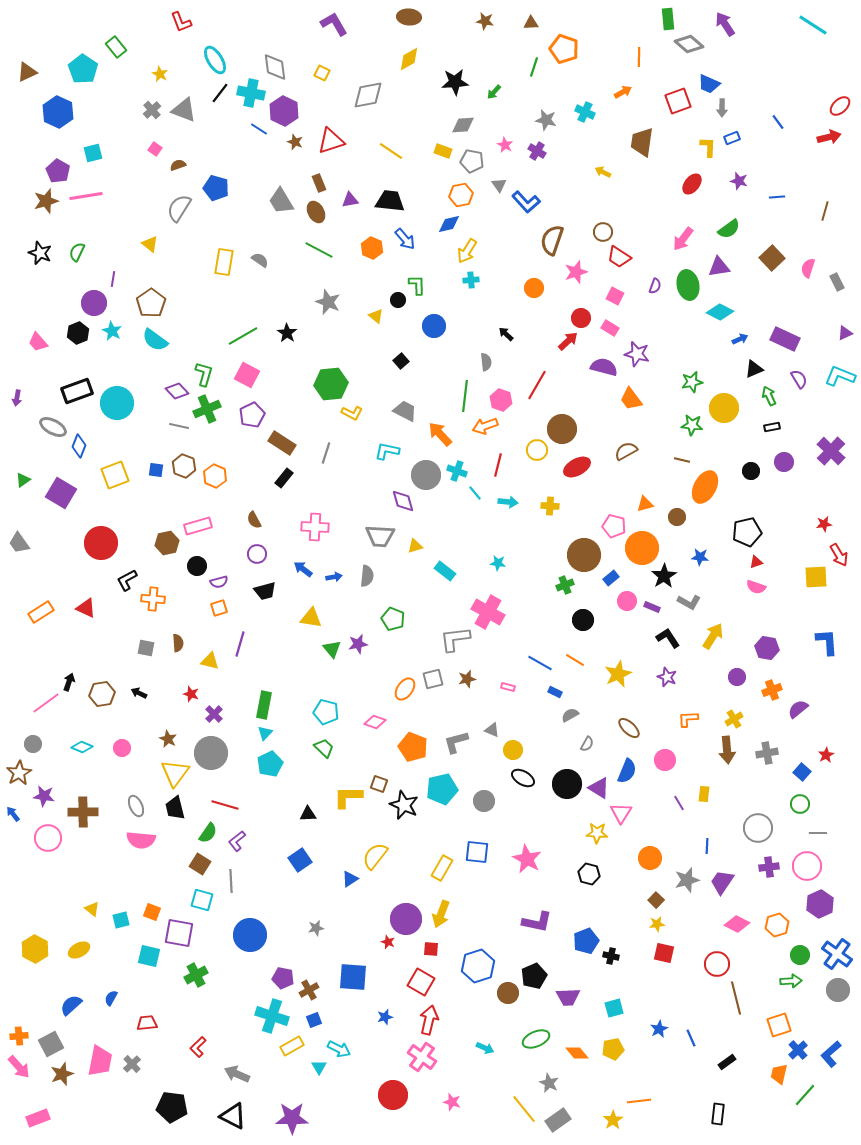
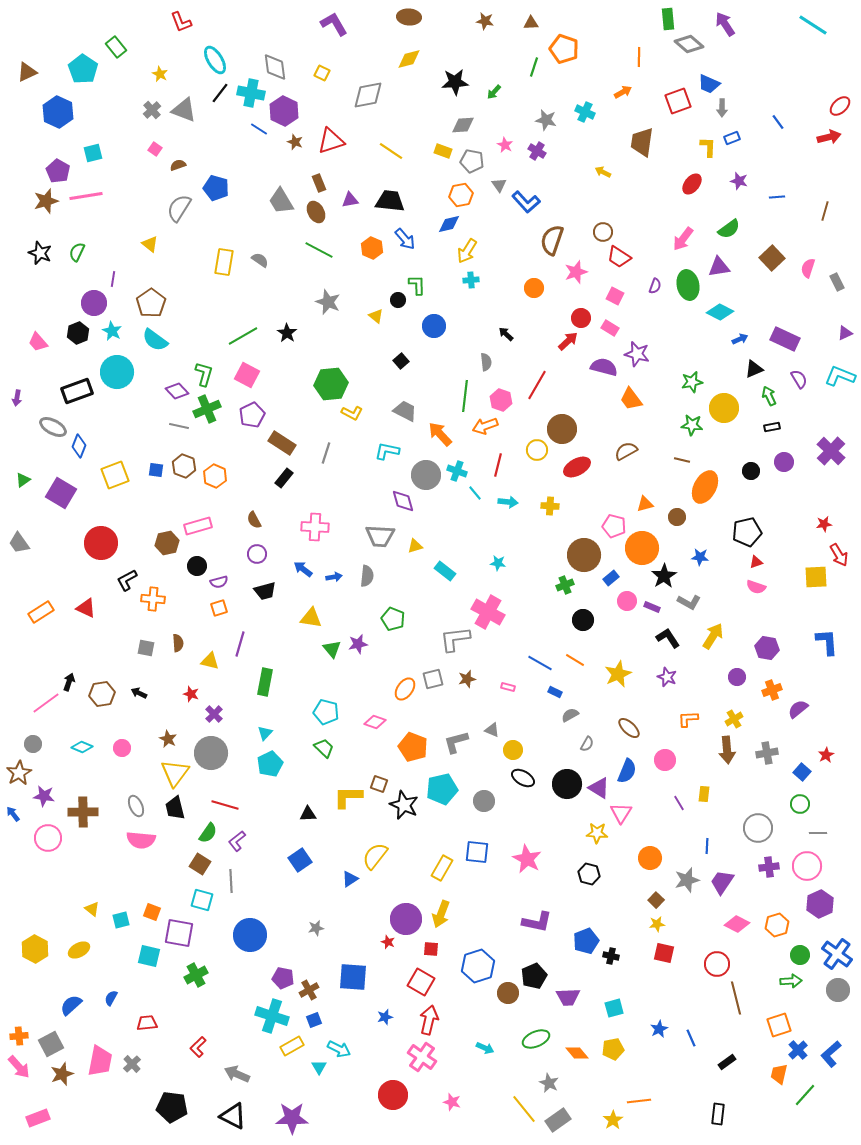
yellow diamond at (409, 59): rotated 15 degrees clockwise
cyan circle at (117, 403): moved 31 px up
green rectangle at (264, 705): moved 1 px right, 23 px up
